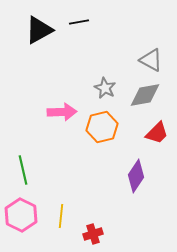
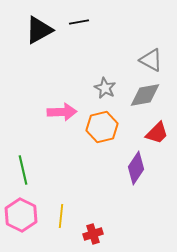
purple diamond: moved 8 px up
